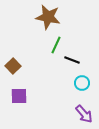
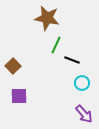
brown star: moved 1 px left, 1 px down
